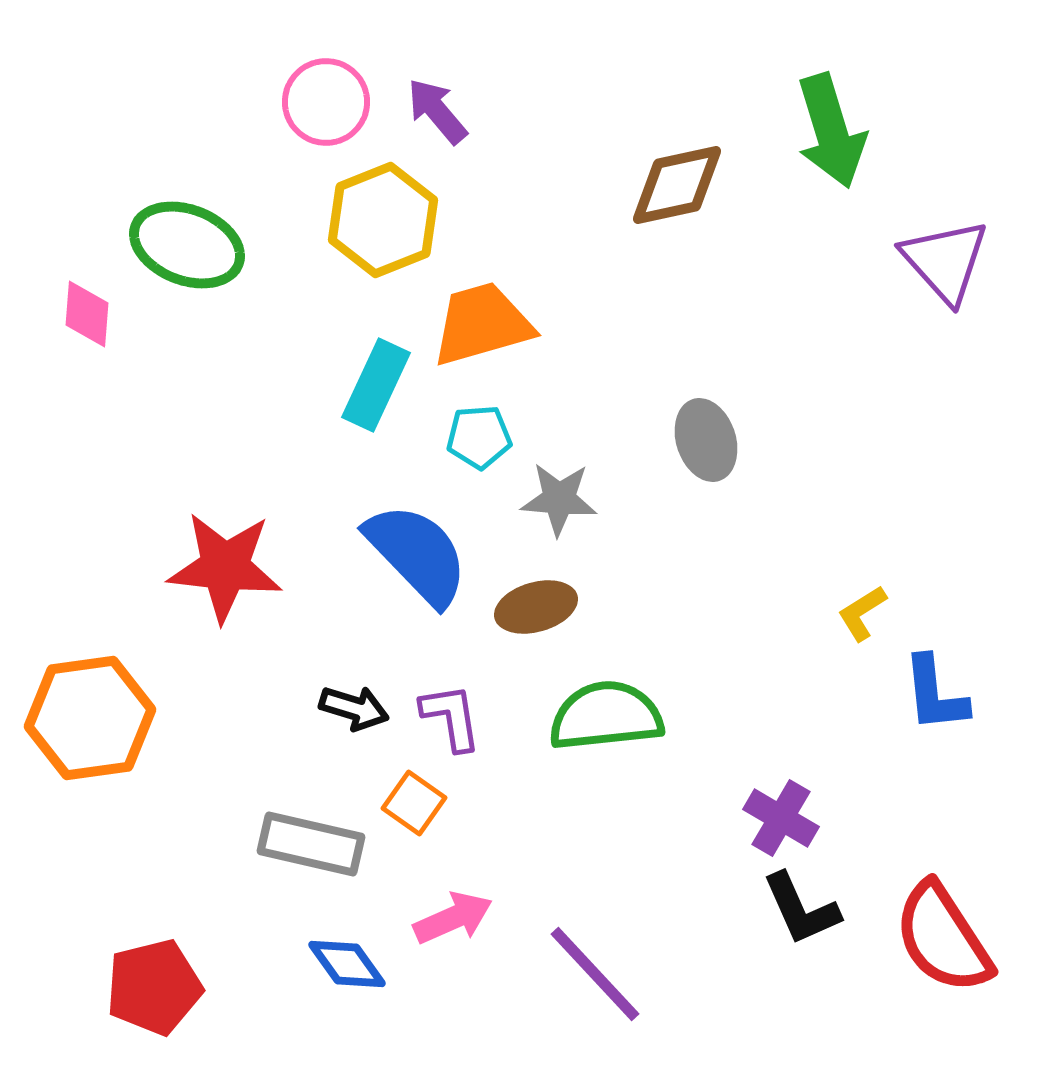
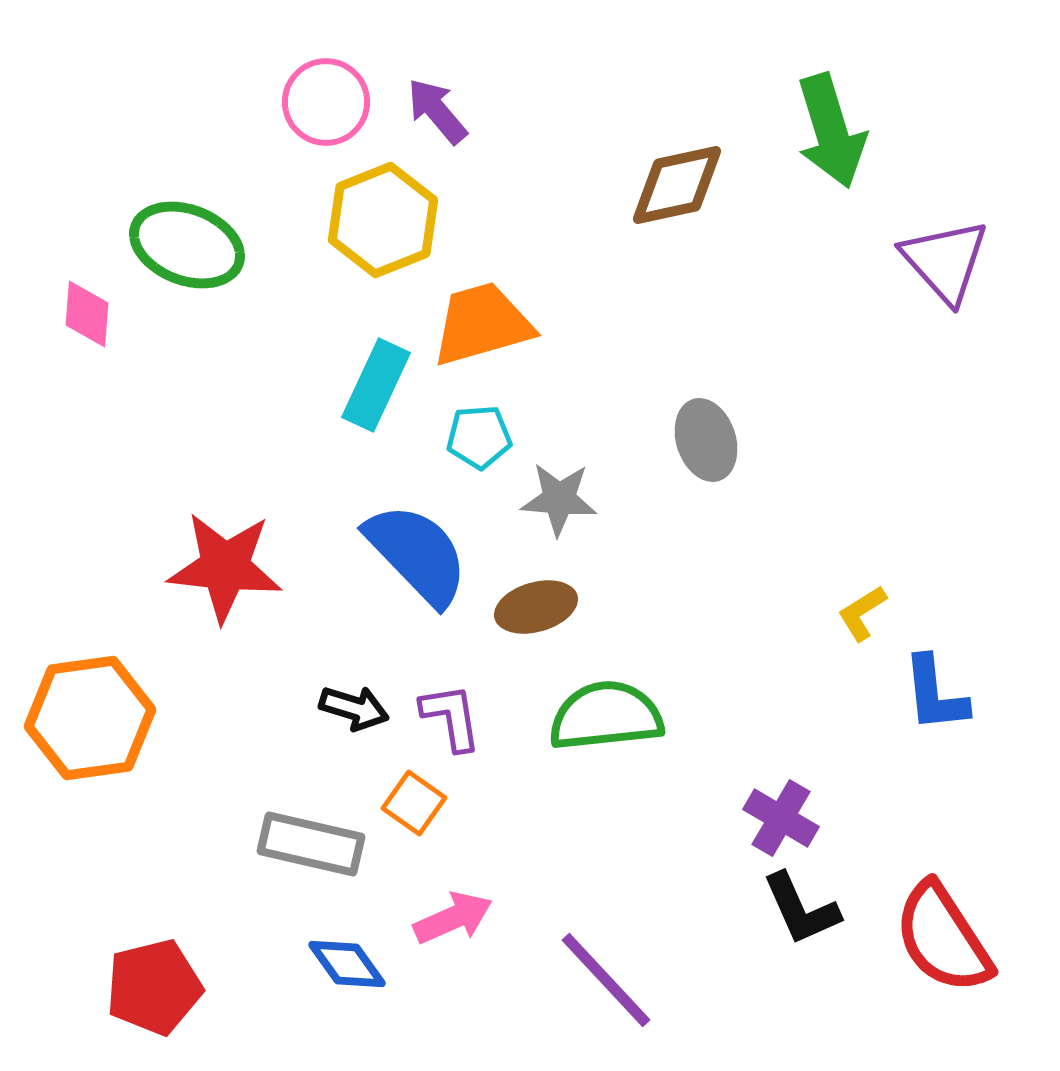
purple line: moved 11 px right, 6 px down
